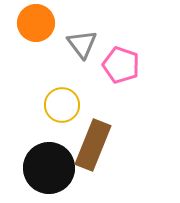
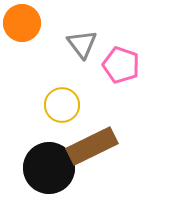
orange circle: moved 14 px left
brown rectangle: moved 1 px left, 1 px down; rotated 42 degrees clockwise
